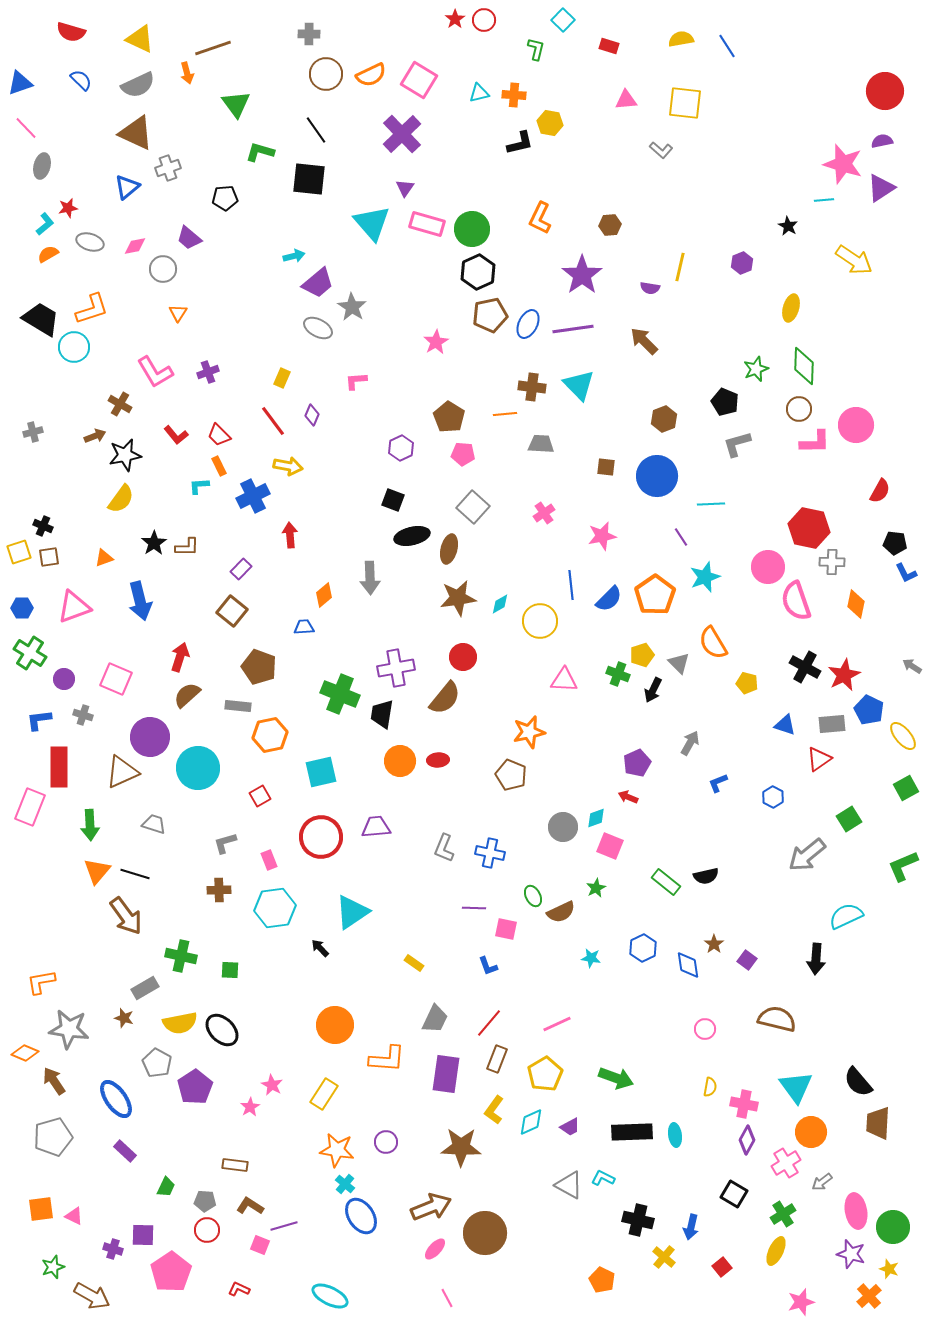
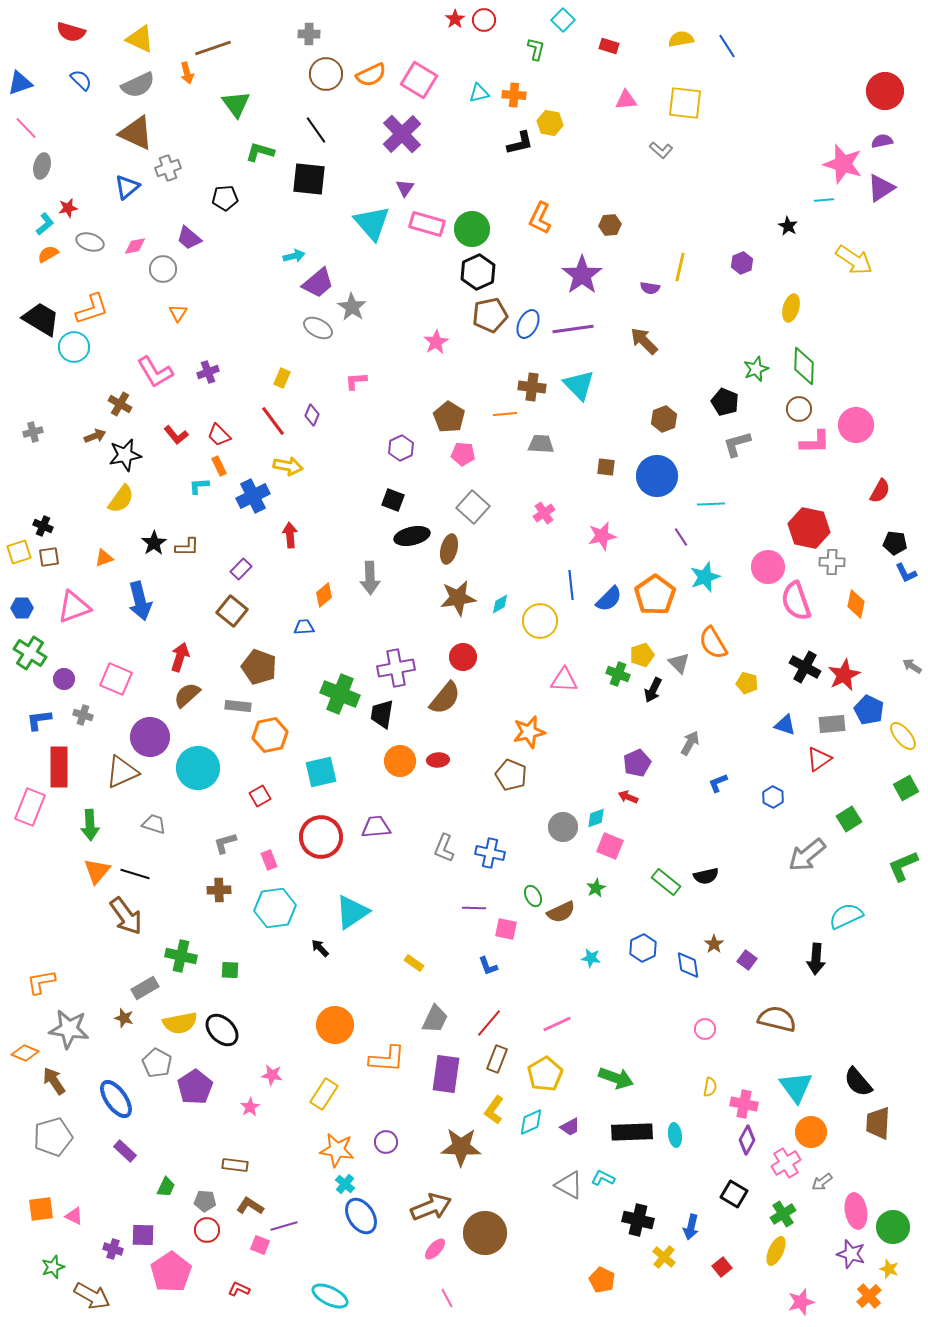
pink star at (272, 1085): moved 10 px up; rotated 20 degrees counterclockwise
